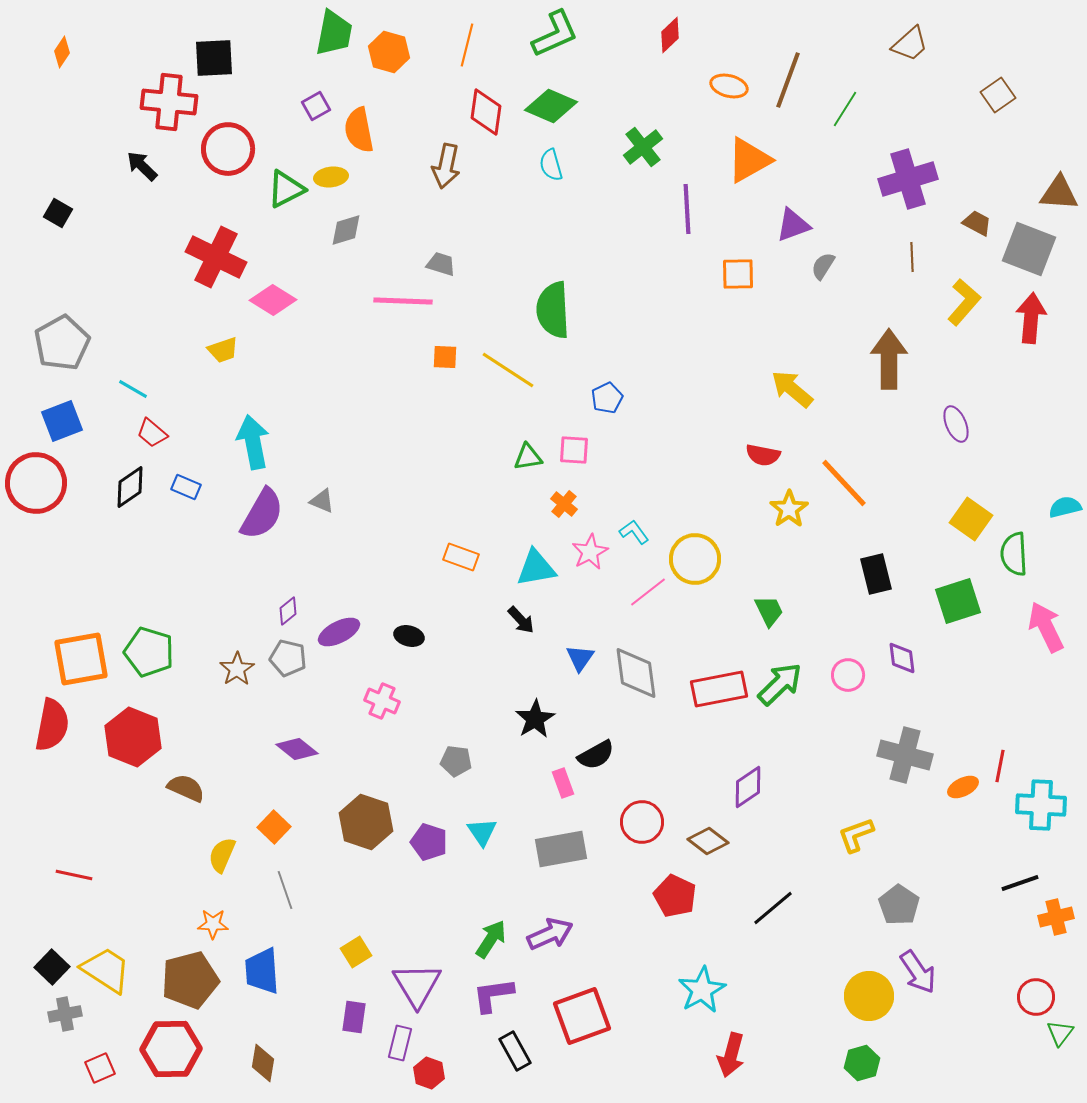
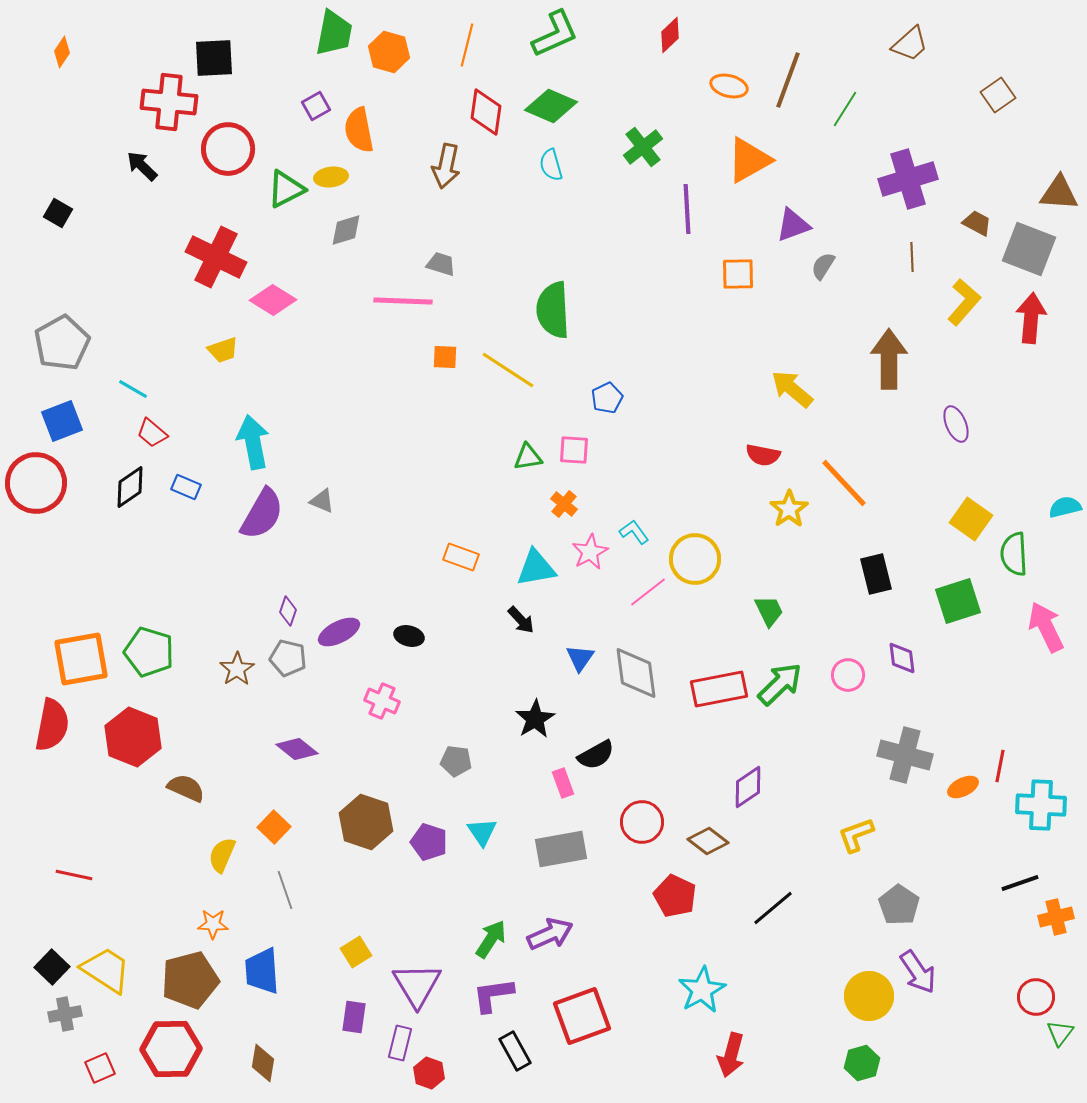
purple diamond at (288, 611): rotated 32 degrees counterclockwise
